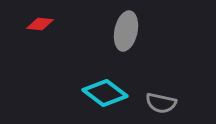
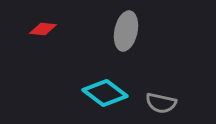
red diamond: moved 3 px right, 5 px down
